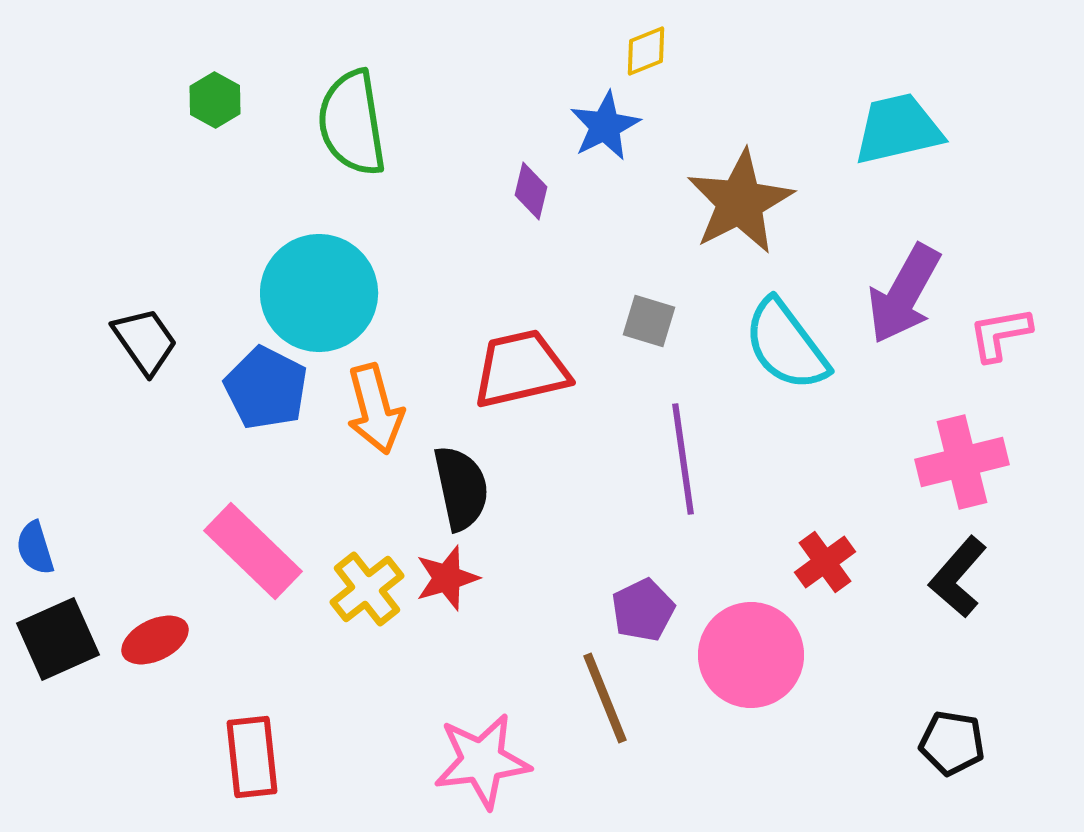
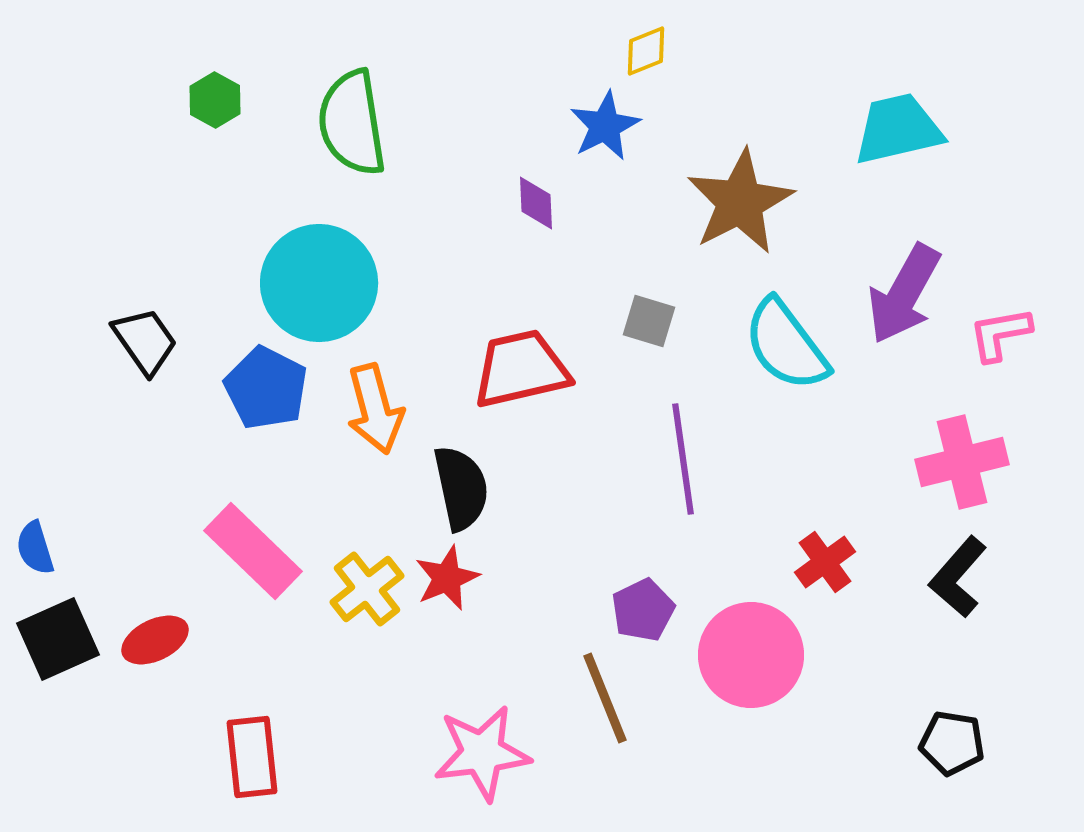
purple diamond: moved 5 px right, 12 px down; rotated 16 degrees counterclockwise
cyan circle: moved 10 px up
red star: rotated 6 degrees counterclockwise
pink star: moved 8 px up
